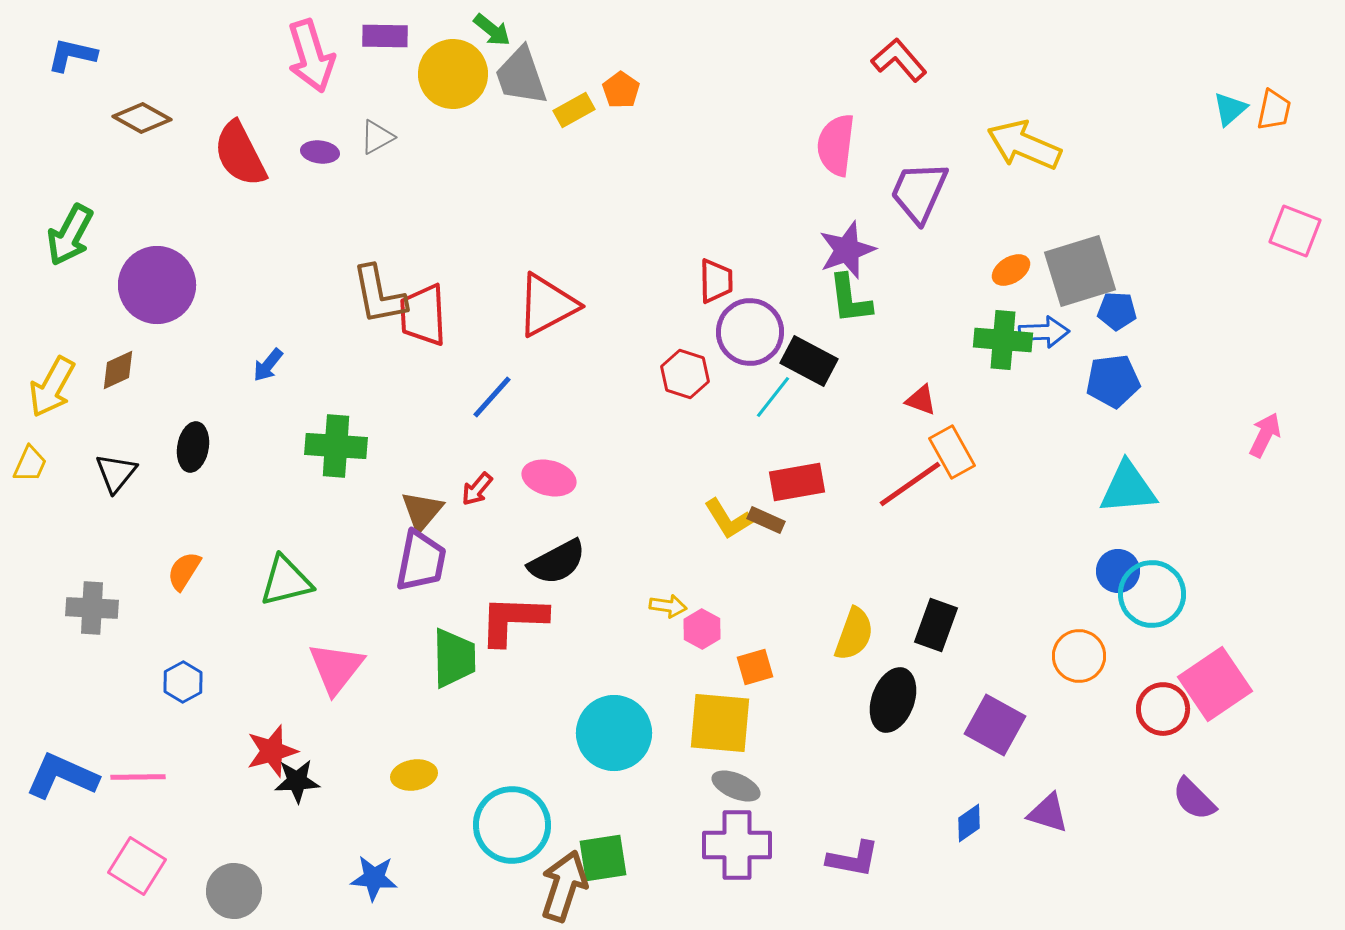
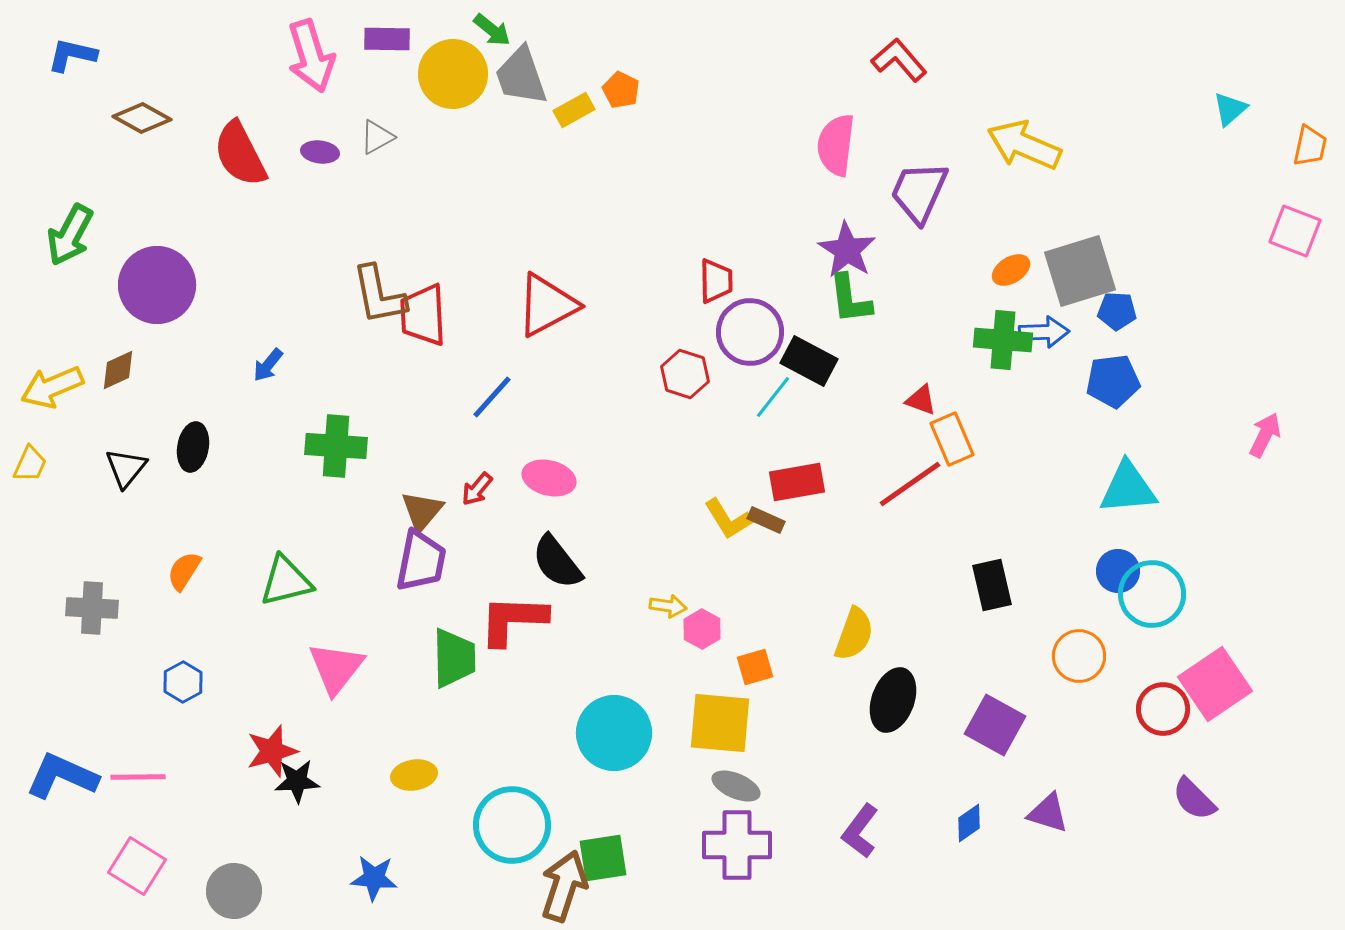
purple rectangle at (385, 36): moved 2 px right, 3 px down
orange pentagon at (621, 90): rotated 9 degrees counterclockwise
orange trapezoid at (1274, 110): moved 36 px right, 36 px down
purple star at (847, 250): rotated 20 degrees counterclockwise
yellow arrow at (52, 387): rotated 38 degrees clockwise
orange rectangle at (952, 452): moved 13 px up; rotated 6 degrees clockwise
black triangle at (116, 473): moved 10 px right, 5 px up
black semicircle at (557, 562): rotated 80 degrees clockwise
black rectangle at (936, 625): moved 56 px right, 40 px up; rotated 33 degrees counterclockwise
purple L-shape at (853, 859): moved 7 px right, 28 px up; rotated 116 degrees clockwise
